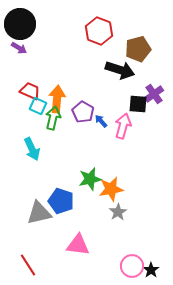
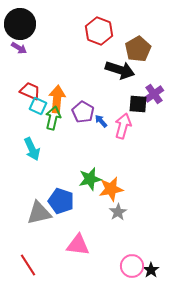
brown pentagon: rotated 15 degrees counterclockwise
